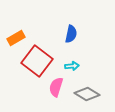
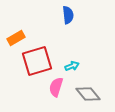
blue semicircle: moved 3 px left, 19 px up; rotated 18 degrees counterclockwise
red square: rotated 36 degrees clockwise
cyan arrow: rotated 16 degrees counterclockwise
gray diamond: moved 1 px right; rotated 20 degrees clockwise
